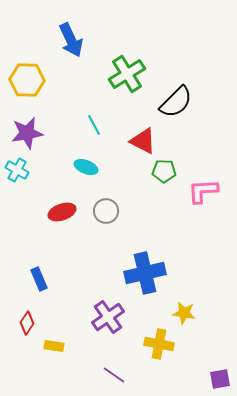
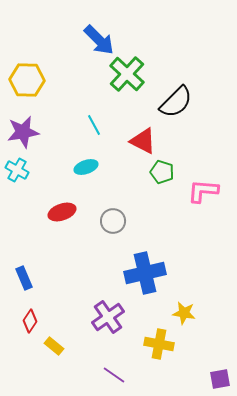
blue arrow: moved 28 px right; rotated 20 degrees counterclockwise
green cross: rotated 15 degrees counterclockwise
purple star: moved 4 px left, 1 px up
cyan ellipse: rotated 40 degrees counterclockwise
green pentagon: moved 2 px left, 1 px down; rotated 15 degrees clockwise
pink L-shape: rotated 8 degrees clockwise
gray circle: moved 7 px right, 10 px down
blue rectangle: moved 15 px left, 1 px up
red diamond: moved 3 px right, 2 px up
yellow rectangle: rotated 30 degrees clockwise
